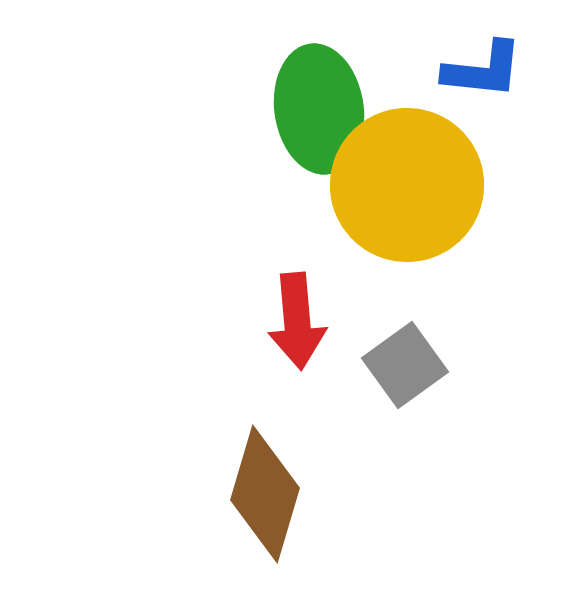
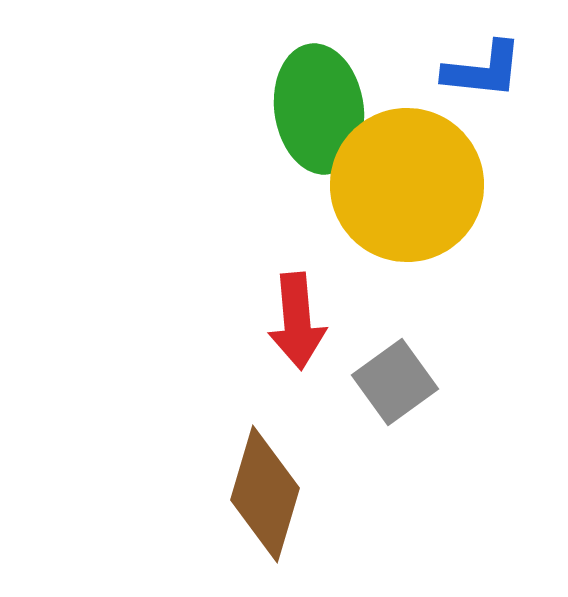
gray square: moved 10 px left, 17 px down
